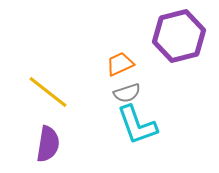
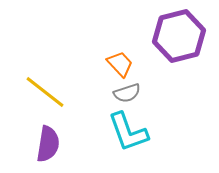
orange trapezoid: rotated 72 degrees clockwise
yellow line: moved 3 px left
cyan L-shape: moved 9 px left, 7 px down
